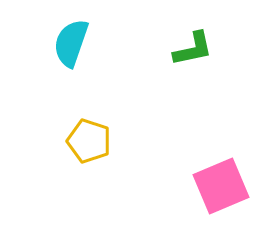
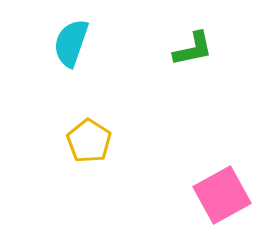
yellow pentagon: rotated 15 degrees clockwise
pink square: moved 1 px right, 9 px down; rotated 6 degrees counterclockwise
